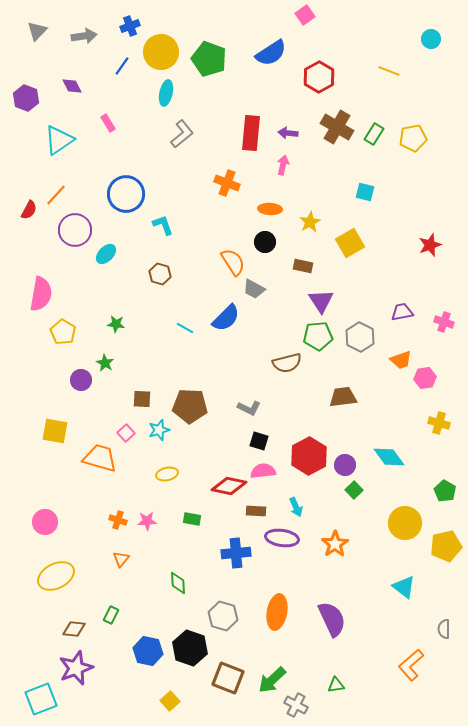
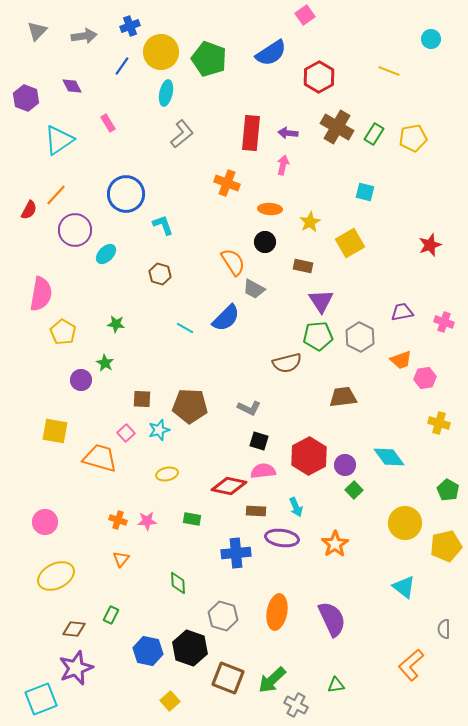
green pentagon at (445, 491): moved 3 px right, 1 px up
